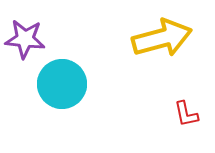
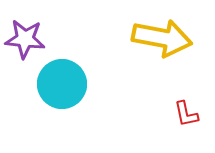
yellow arrow: rotated 26 degrees clockwise
